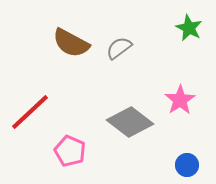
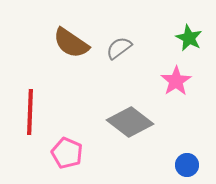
green star: moved 10 px down
brown semicircle: rotated 6 degrees clockwise
pink star: moved 4 px left, 19 px up
red line: rotated 45 degrees counterclockwise
pink pentagon: moved 3 px left, 2 px down
